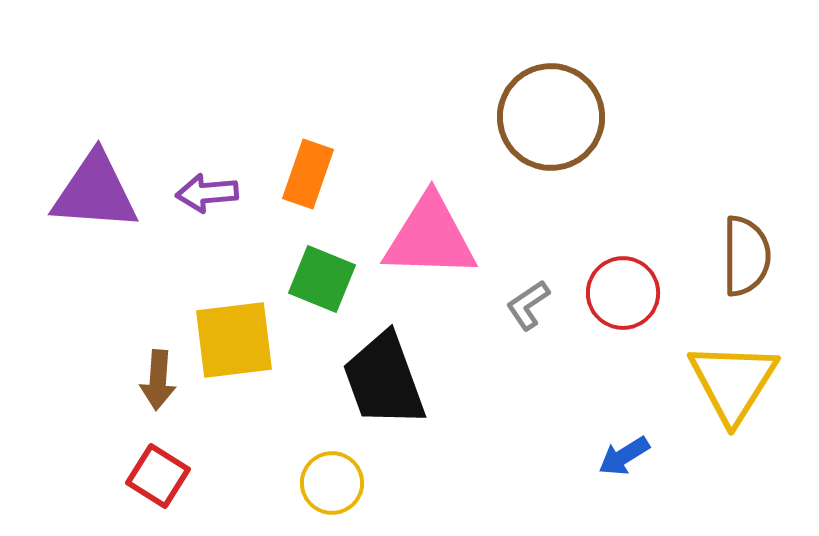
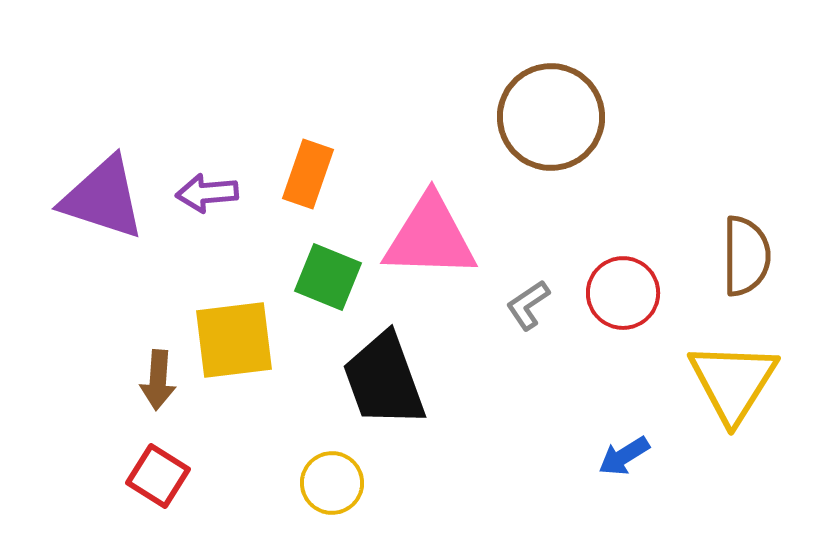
purple triangle: moved 8 px right, 6 px down; rotated 14 degrees clockwise
green square: moved 6 px right, 2 px up
